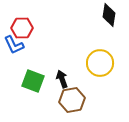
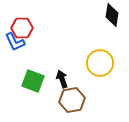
black diamond: moved 3 px right
blue L-shape: moved 1 px right, 3 px up
